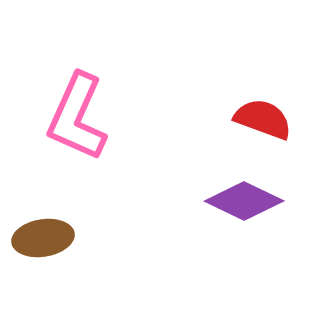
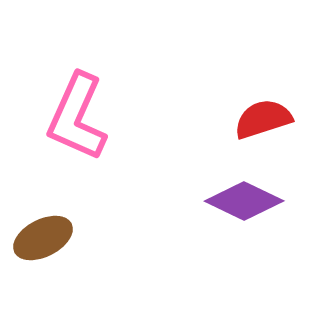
red semicircle: rotated 38 degrees counterclockwise
brown ellipse: rotated 18 degrees counterclockwise
